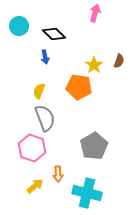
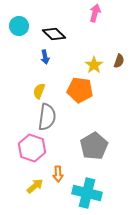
orange pentagon: moved 1 px right, 3 px down
gray semicircle: moved 2 px right, 1 px up; rotated 28 degrees clockwise
